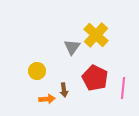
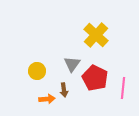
gray triangle: moved 17 px down
